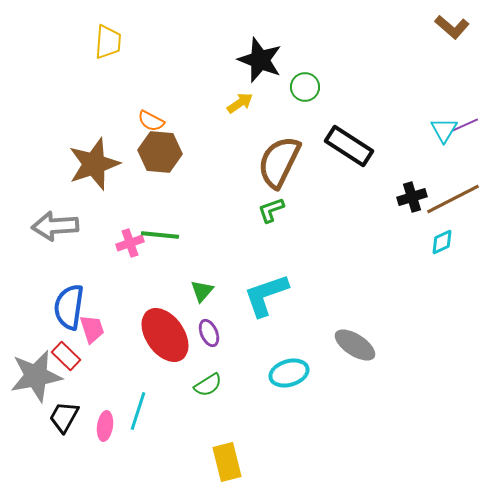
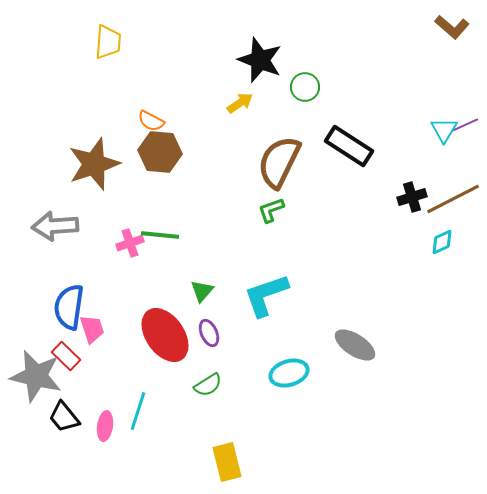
gray star: rotated 24 degrees clockwise
black trapezoid: rotated 68 degrees counterclockwise
